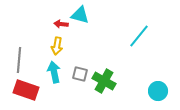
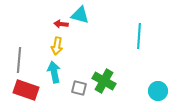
cyan line: rotated 35 degrees counterclockwise
gray square: moved 1 px left, 14 px down
